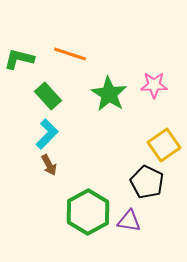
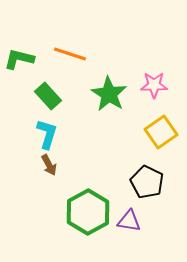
cyan L-shape: rotated 28 degrees counterclockwise
yellow square: moved 3 px left, 13 px up
